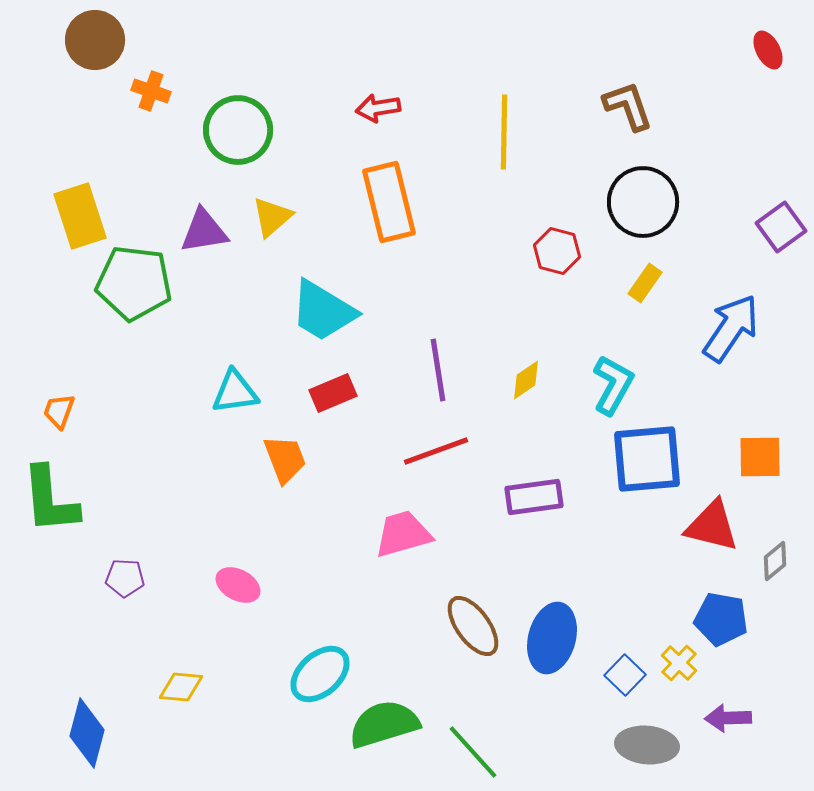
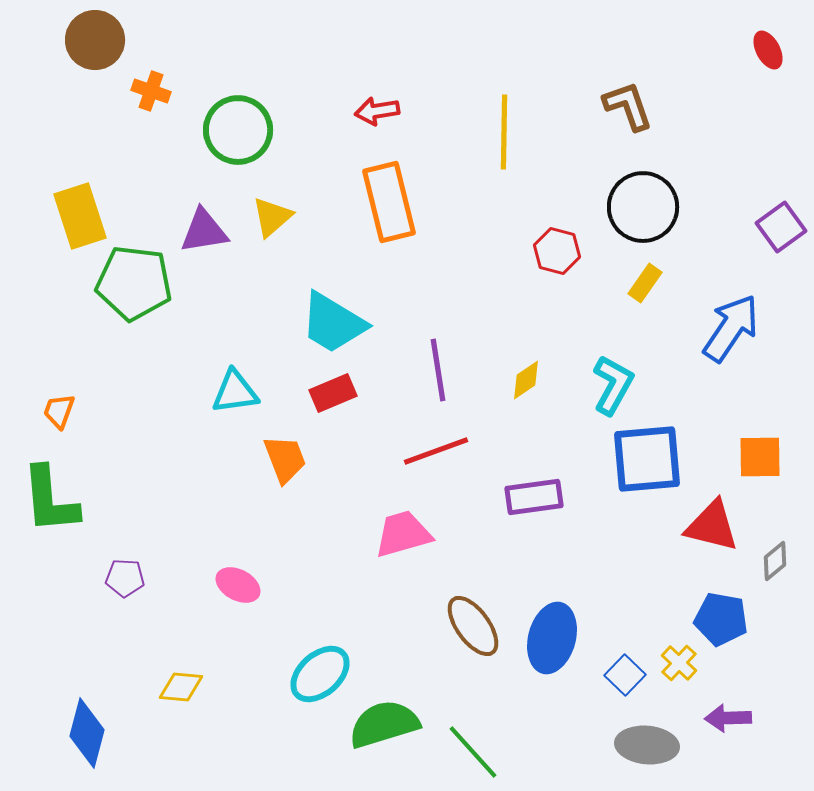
red arrow at (378, 108): moved 1 px left, 3 px down
black circle at (643, 202): moved 5 px down
cyan trapezoid at (323, 311): moved 10 px right, 12 px down
